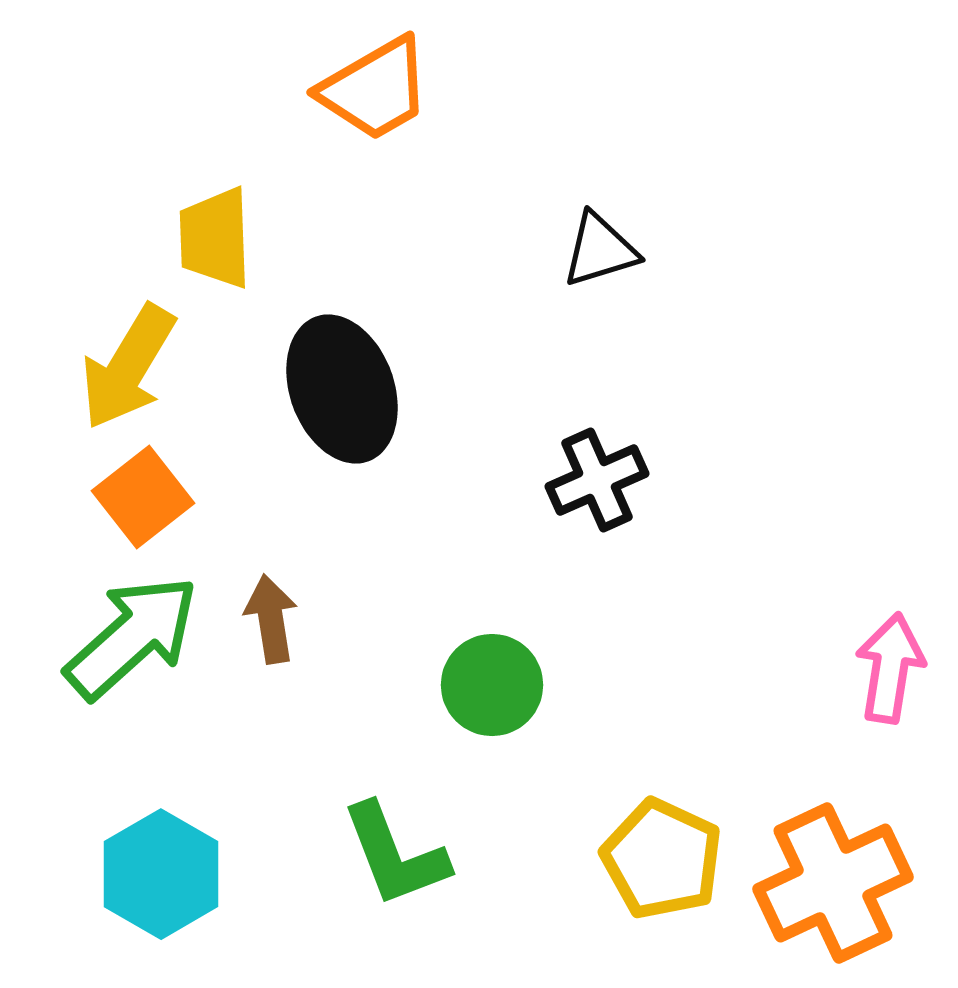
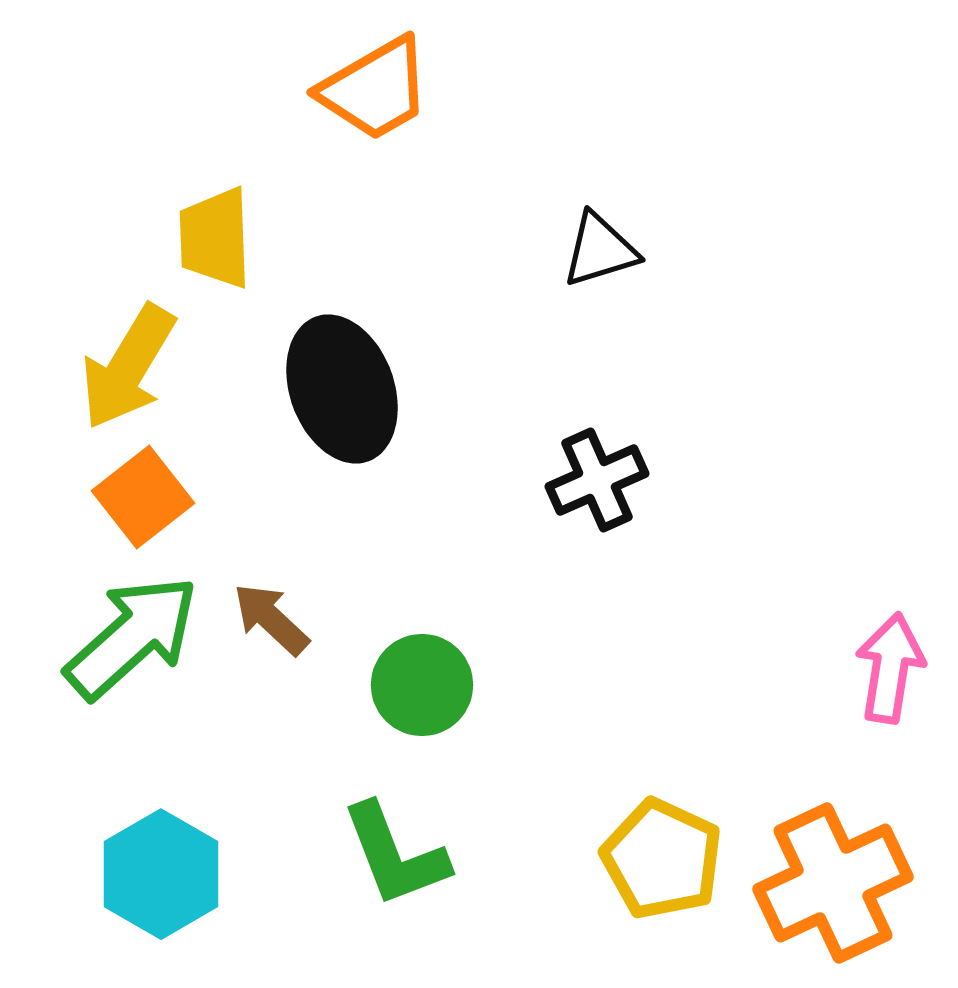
brown arrow: rotated 38 degrees counterclockwise
green circle: moved 70 px left
